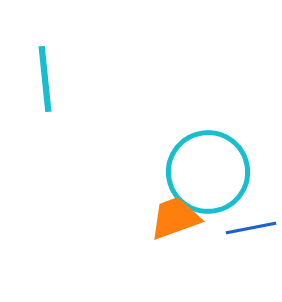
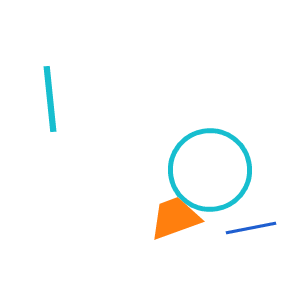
cyan line: moved 5 px right, 20 px down
cyan circle: moved 2 px right, 2 px up
